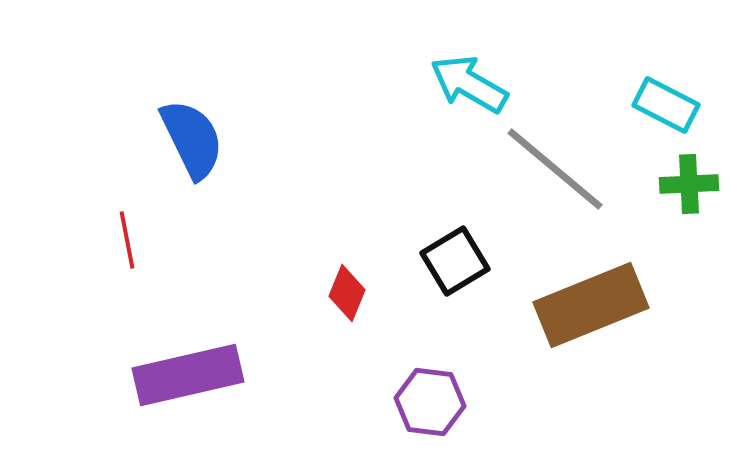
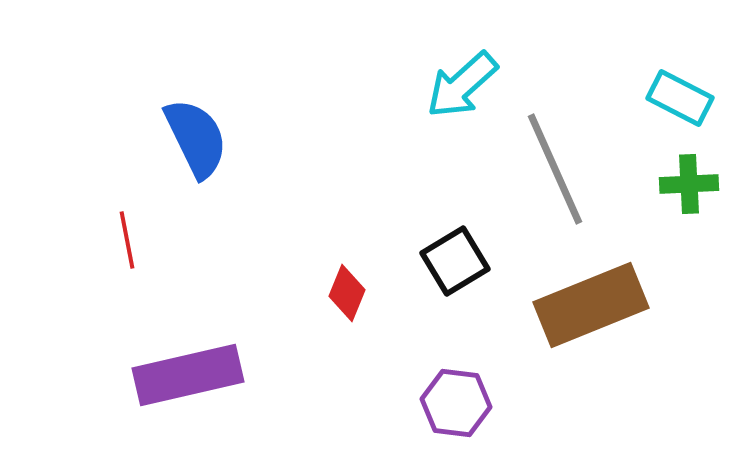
cyan arrow: moved 7 px left, 1 px down; rotated 72 degrees counterclockwise
cyan rectangle: moved 14 px right, 7 px up
blue semicircle: moved 4 px right, 1 px up
gray line: rotated 26 degrees clockwise
purple hexagon: moved 26 px right, 1 px down
